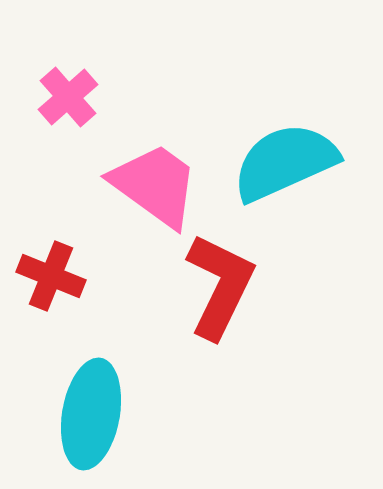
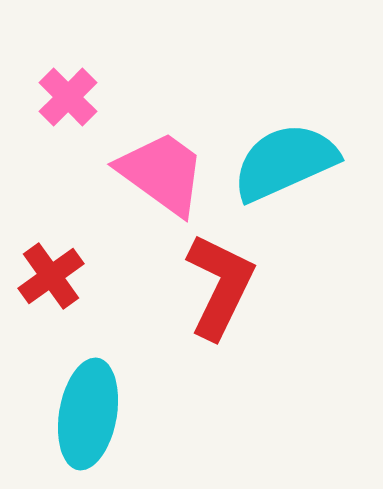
pink cross: rotated 4 degrees counterclockwise
pink trapezoid: moved 7 px right, 12 px up
red cross: rotated 32 degrees clockwise
cyan ellipse: moved 3 px left
